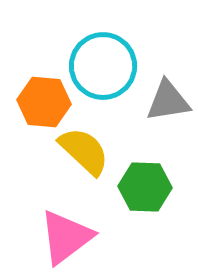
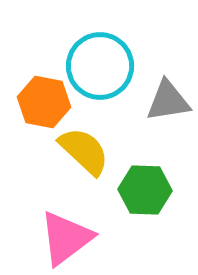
cyan circle: moved 3 px left
orange hexagon: rotated 6 degrees clockwise
green hexagon: moved 3 px down
pink triangle: moved 1 px down
